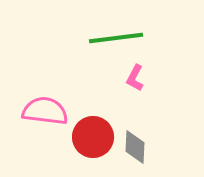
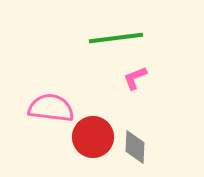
pink L-shape: rotated 40 degrees clockwise
pink semicircle: moved 6 px right, 3 px up
